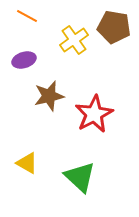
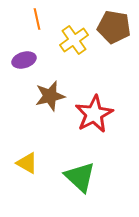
orange line: moved 10 px right, 3 px down; rotated 50 degrees clockwise
brown star: moved 1 px right
